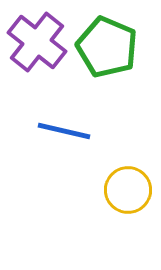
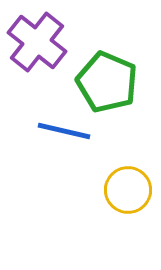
green pentagon: moved 35 px down
